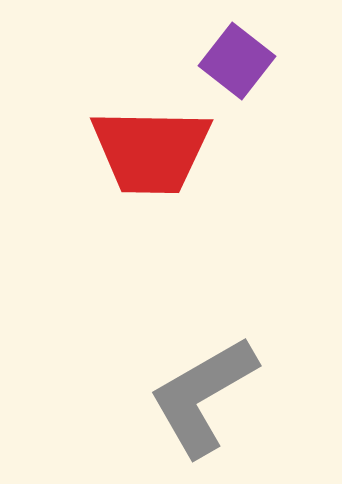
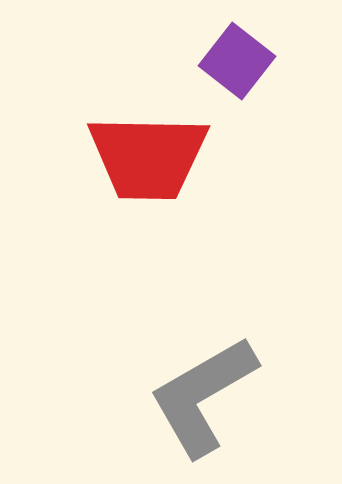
red trapezoid: moved 3 px left, 6 px down
